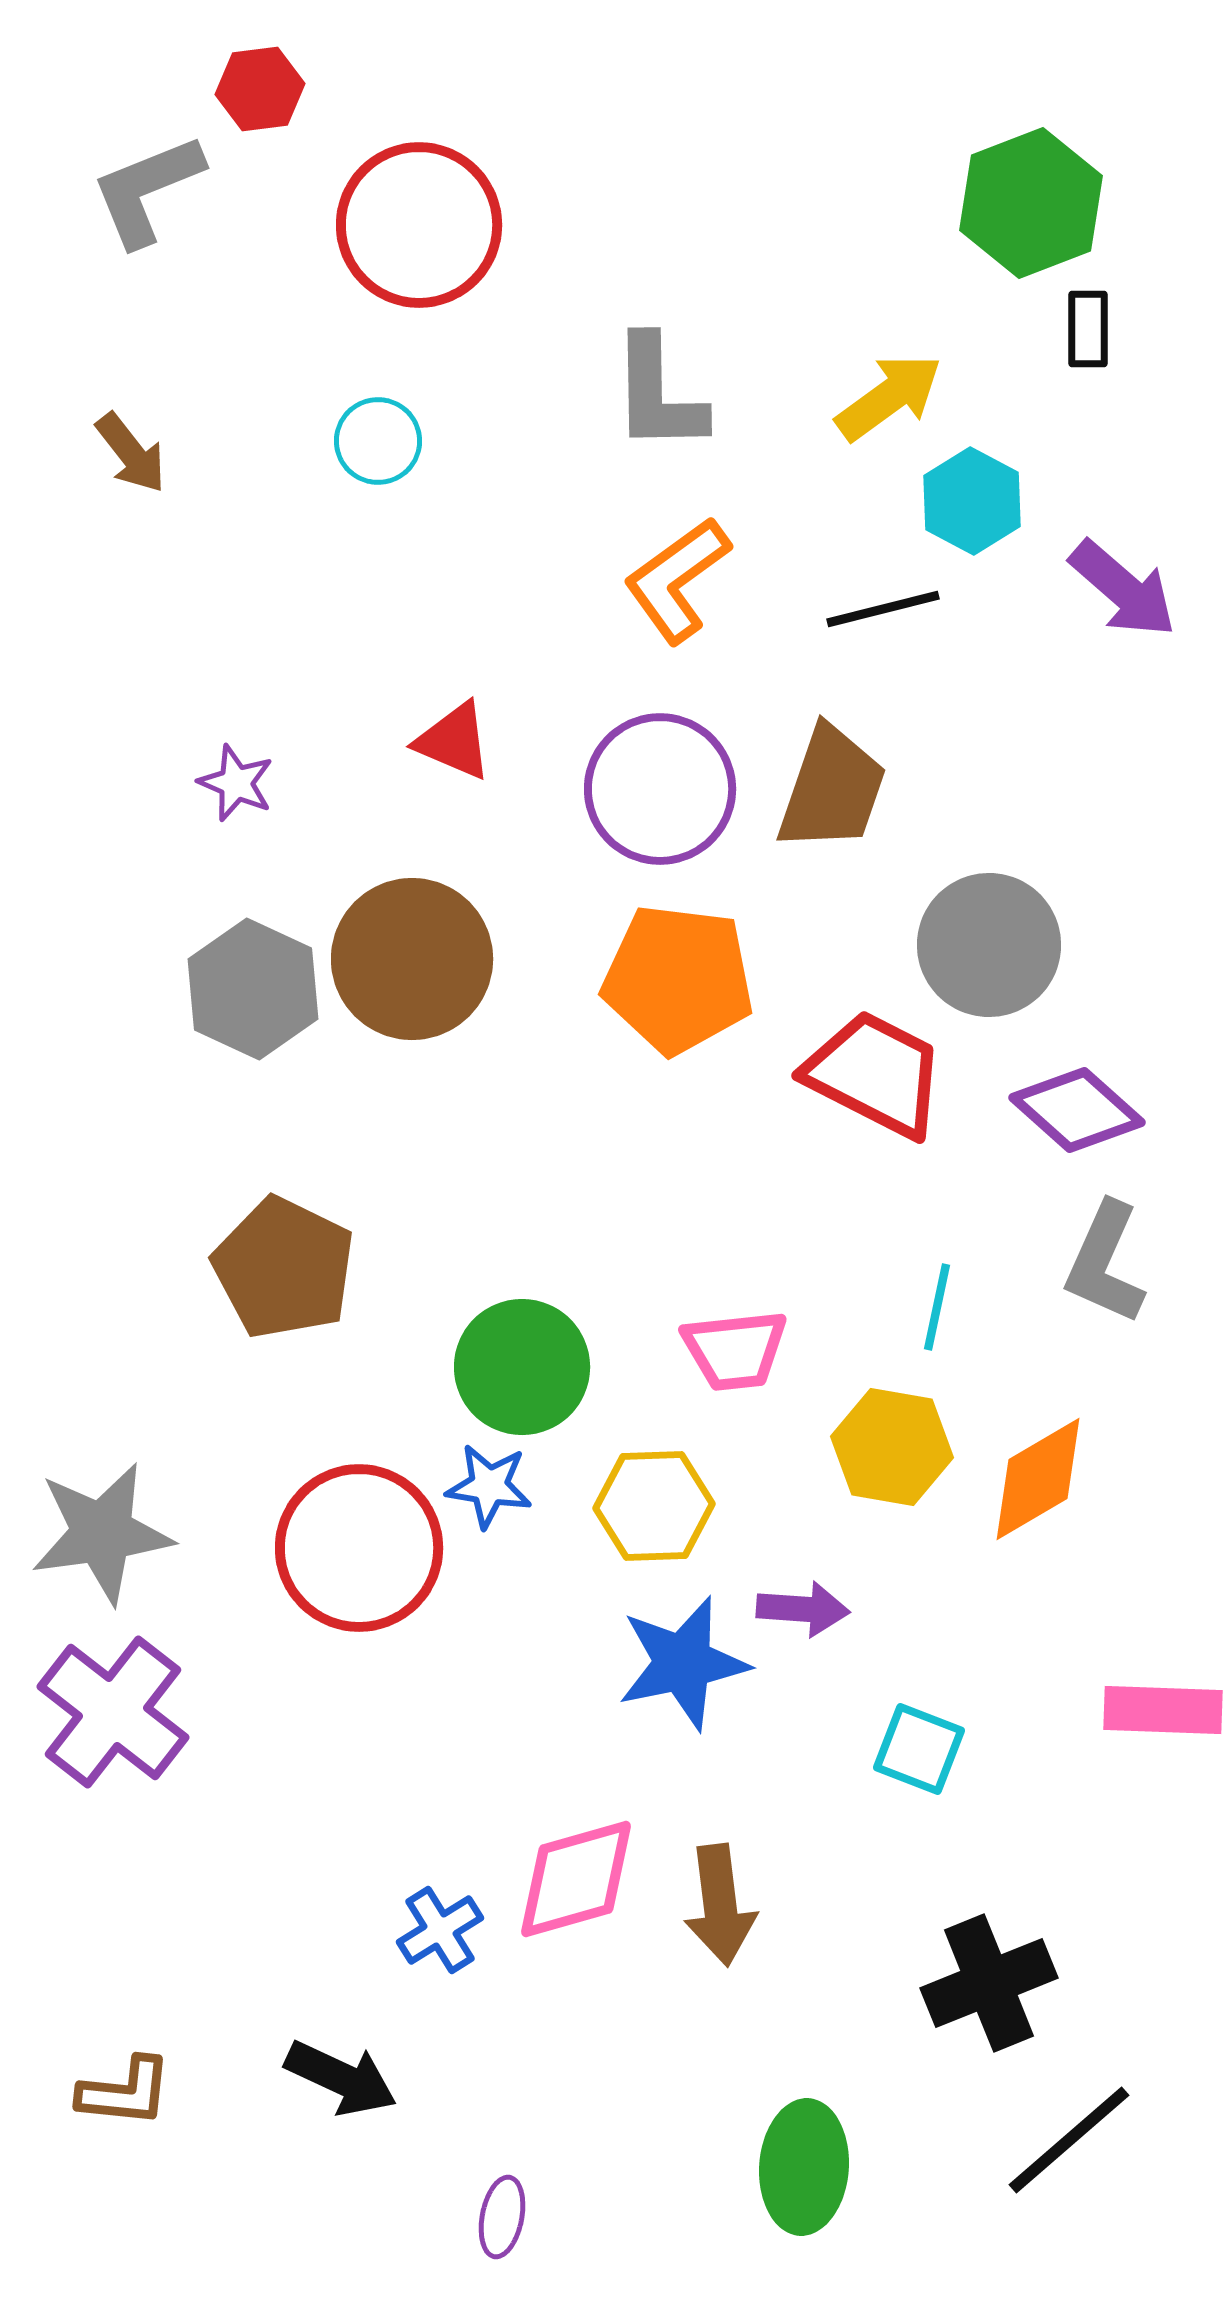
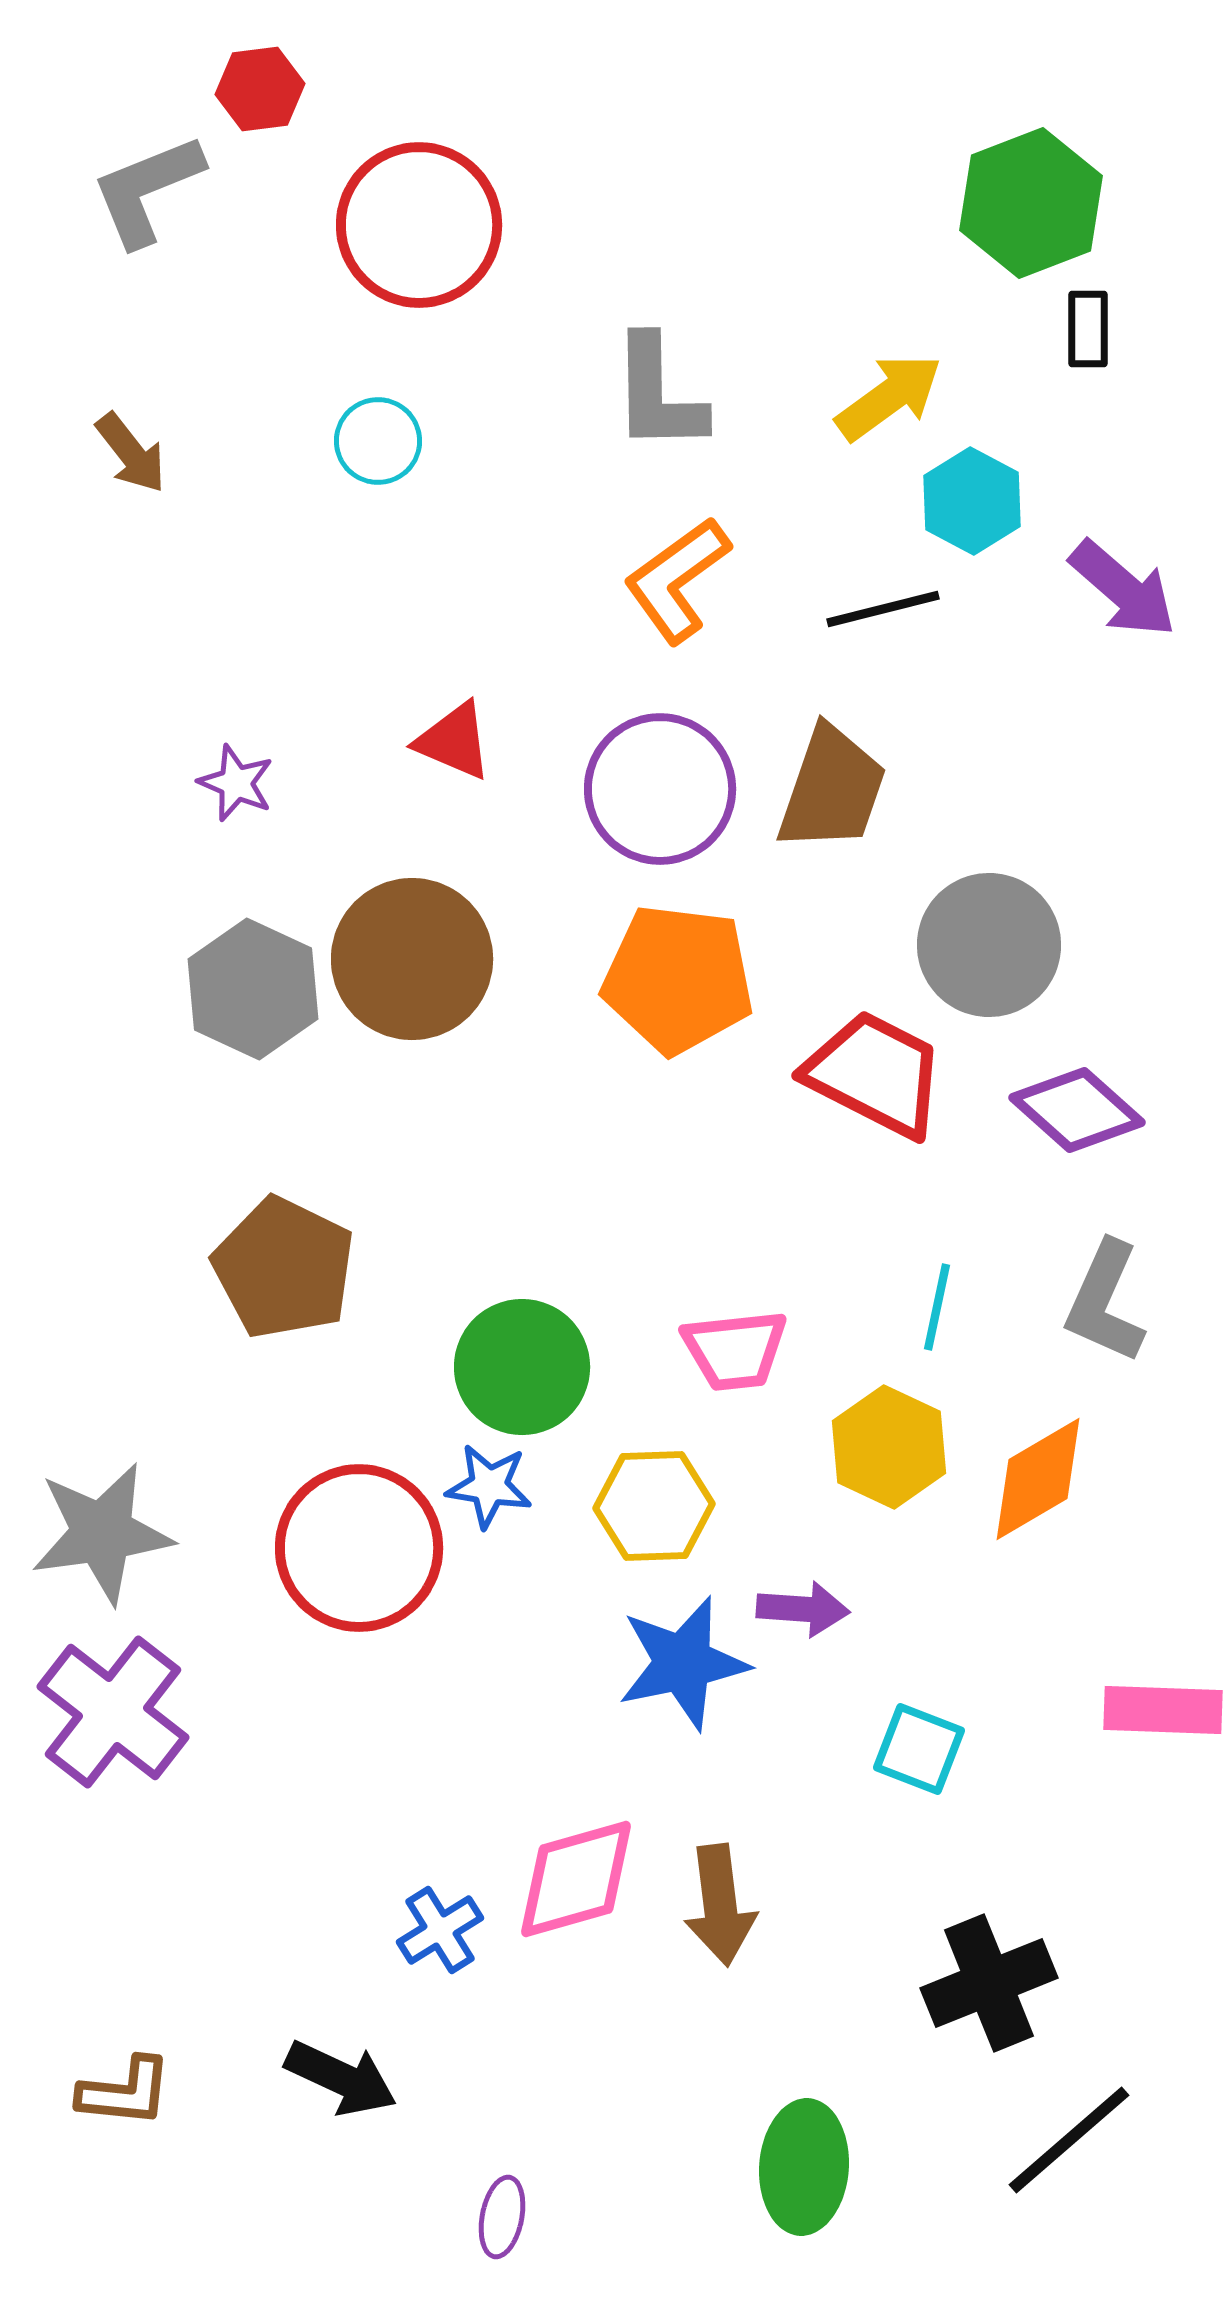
gray L-shape at (1105, 1263): moved 39 px down
yellow hexagon at (892, 1447): moved 3 px left; rotated 15 degrees clockwise
